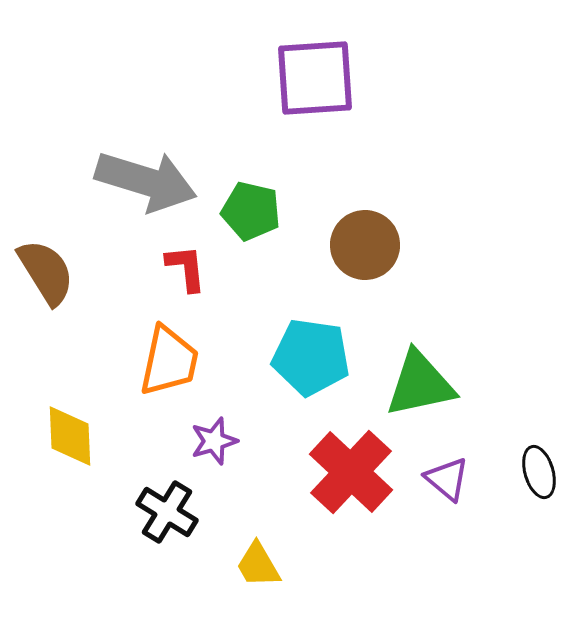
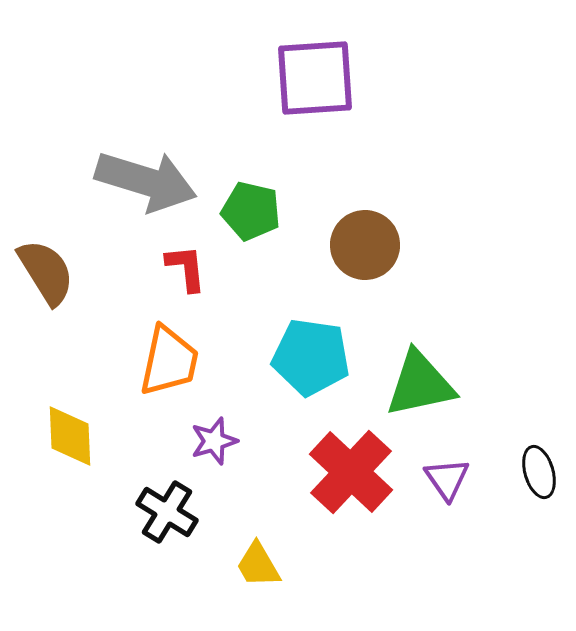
purple triangle: rotated 15 degrees clockwise
